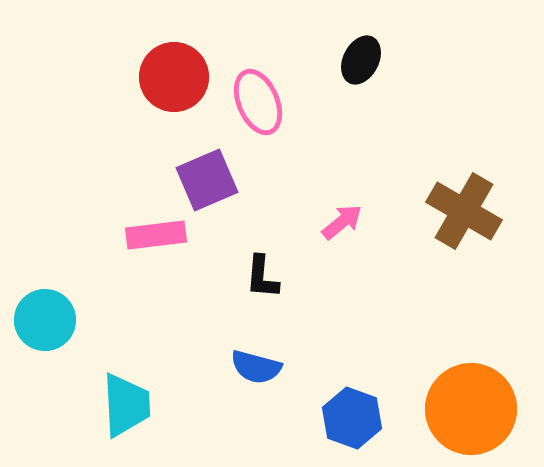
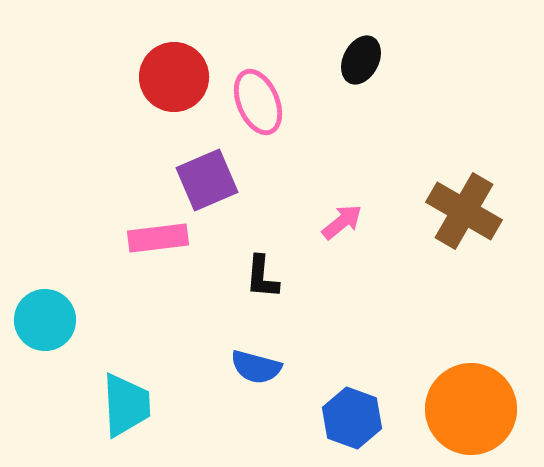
pink rectangle: moved 2 px right, 3 px down
